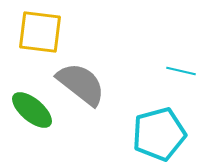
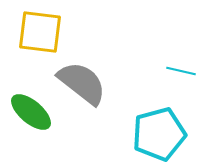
gray semicircle: moved 1 px right, 1 px up
green ellipse: moved 1 px left, 2 px down
